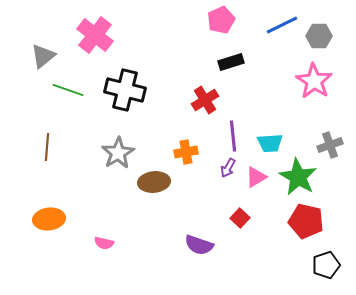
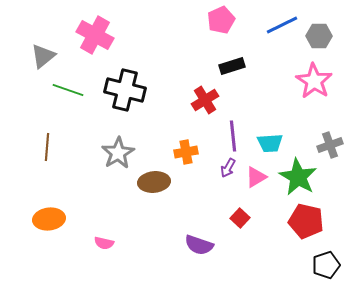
pink cross: rotated 9 degrees counterclockwise
black rectangle: moved 1 px right, 4 px down
